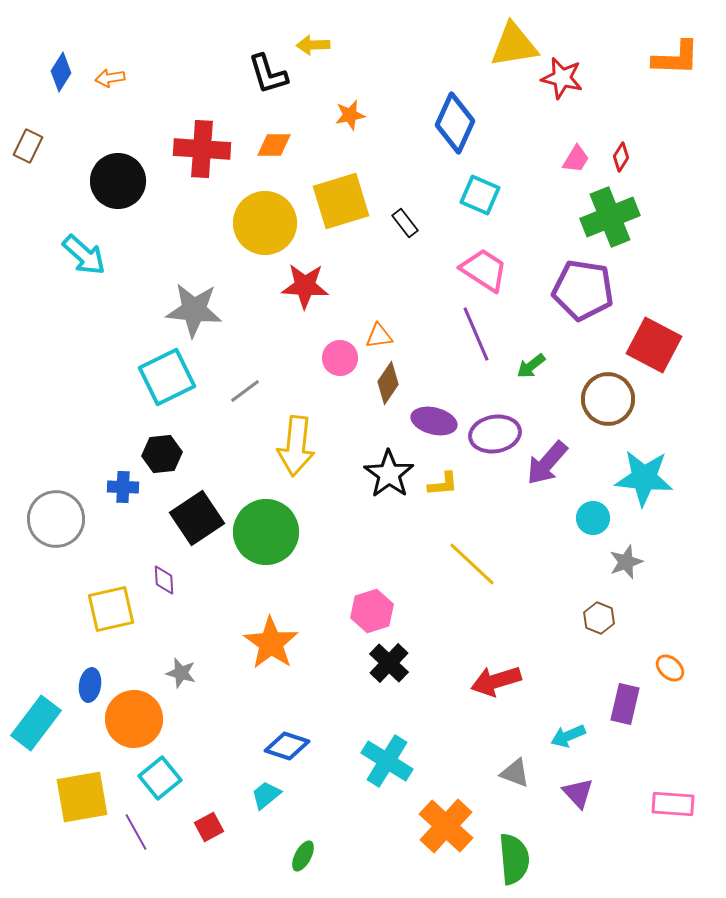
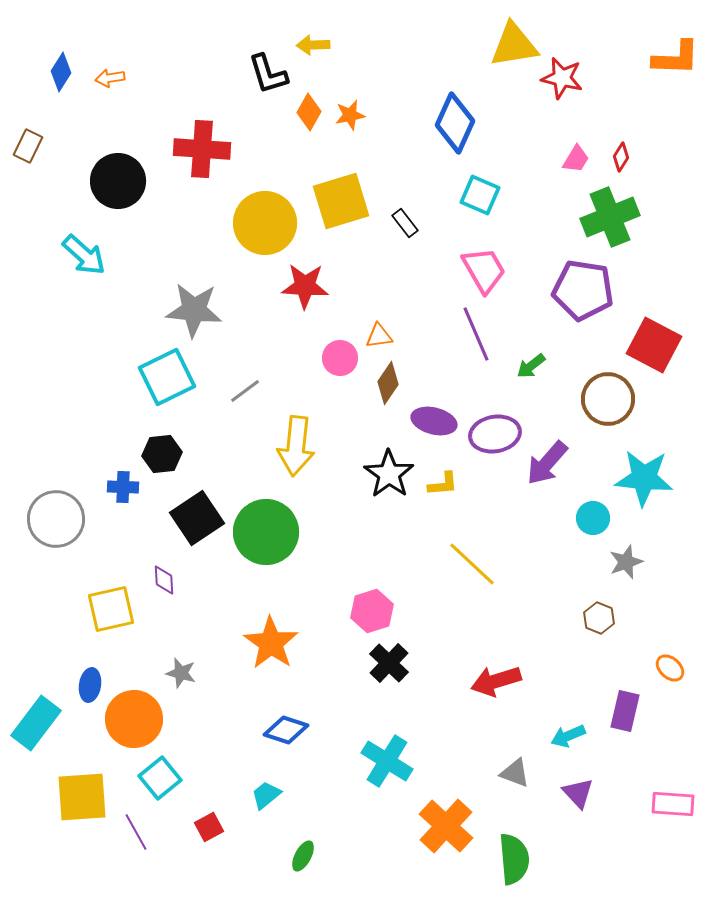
orange diamond at (274, 145): moved 35 px right, 33 px up; rotated 60 degrees counterclockwise
pink trapezoid at (484, 270): rotated 27 degrees clockwise
purple rectangle at (625, 704): moved 7 px down
blue diamond at (287, 746): moved 1 px left, 16 px up
yellow square at (82, 797): rotated 6 degrees clockwise
